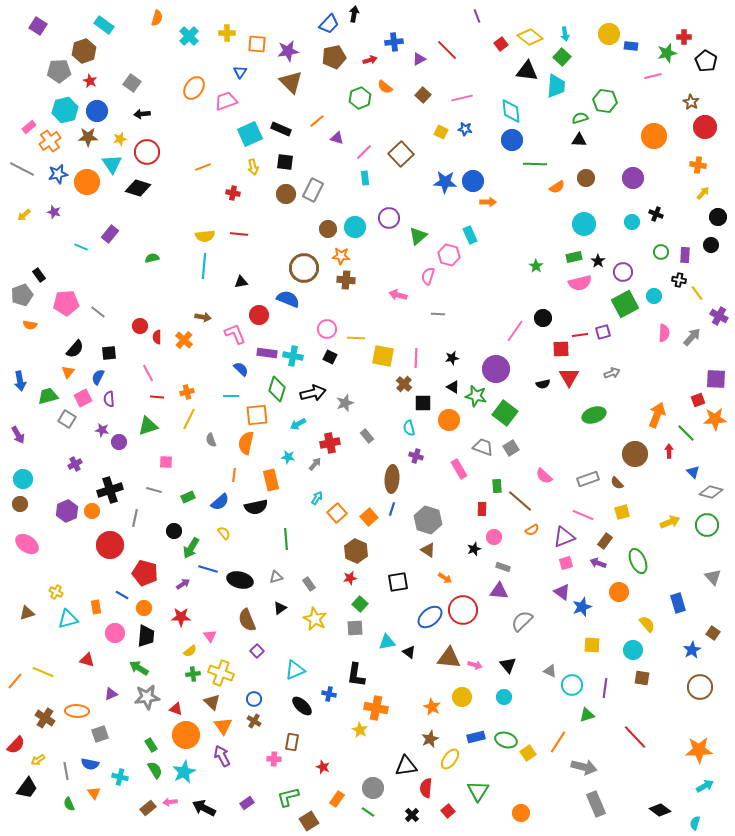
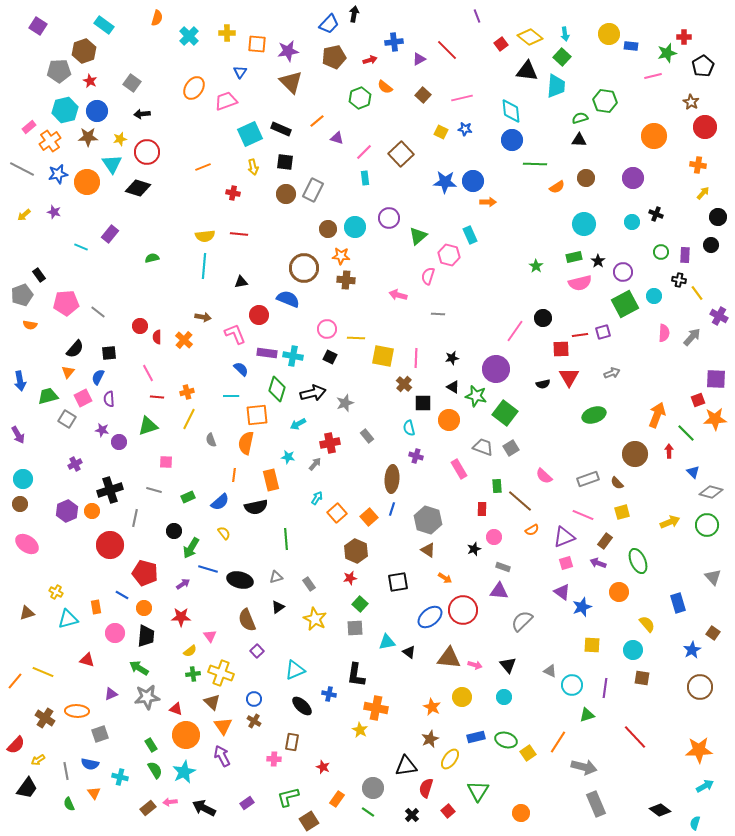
black pentagon at (706, 61): moved 3 px left, 5 px down; rotated 10 degrees clockwise
black triangle at (280, 608): moved 2 px left, 1 px up
red semicircle at (426, 788): rotated 12 degrees clockwise
